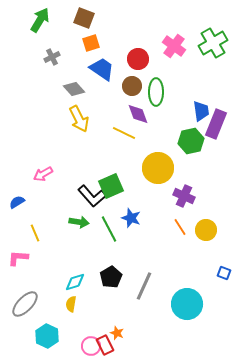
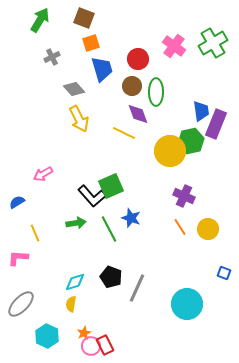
blue trapezoid at (102, 69): rotated 40 degrees clockwise
yellow circle at (158, 168): moved 12 px right, 17 px up
green arrow at (79, 222): moved 3 px left, 1 px down; rotated 18 degrees counterclockwise
yellow circle at (206, 230): moved 2 px right, 1 px up
black pentagon at (111, 277): rotated 20 degrees counterclockwise
gray line at (144, 286): moved 7 px left, 2 px down
gray ellipse at (25, 304): moved 4 px left
orange star at (117, 333): moved 33 px left; rotated 24 degrees clockwise
